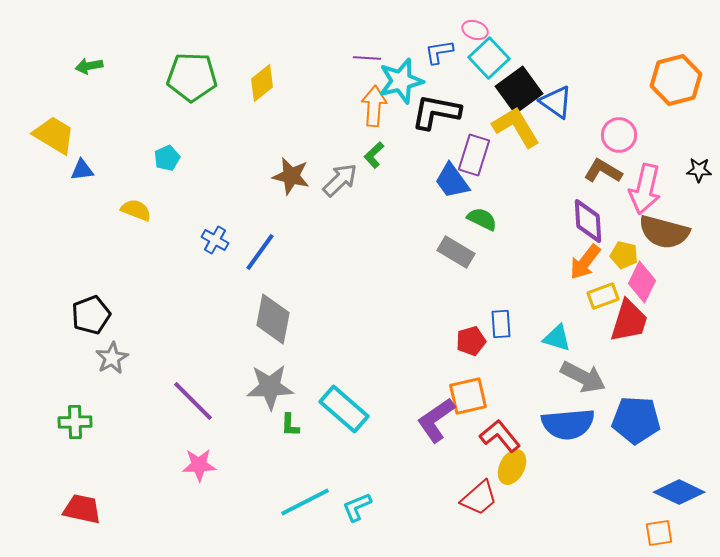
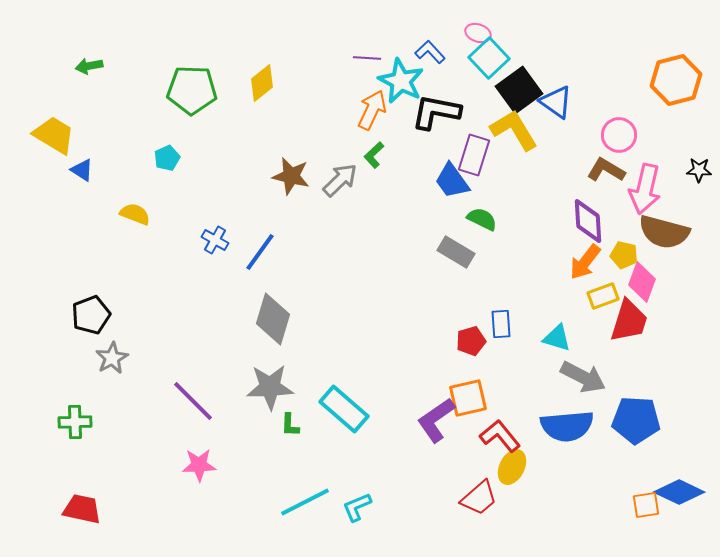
pink ellipse at (475, 30): moved 3 px right, 3 px down
blue L-shape at (439, 52): moved 9 px left; rotated 56 degrees clockwise
green pentagon at (192, 77): moved 13 px down
cyan star at (401, 81): rotated 30 degrees counterclockwise
orange arrow at (374, 106): moved 2 px left, 4 px down; rotated 21 degrees clockwise
yellow L-shape at (516, 127): moved 2 px left, 3 px down
blue triangle at (82, 170): rotated 40 degrees clockwise
brown L-shape at (603, 171): moved 3 px right, 1 px up
yellow semicircle at (136, 210): moved 1 px left, 4 px down
pink diamond at (642, 282): rotated 6 degrees counterclockwise
gray diamond at (273, 319): rotated 6 degrees clockwise
orange square at (468, 396): moved 2 px down
blue semicircle at (568, 424): moved 1 px left, 2 px down
orange square at (659, 533): moved 13 px left, 28 px up
